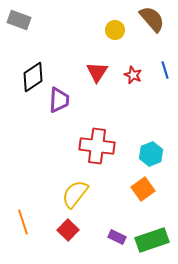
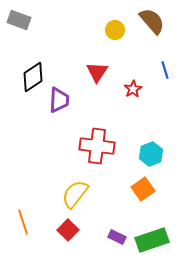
brown semicircle: moved 2 px down
red star: moved 14 px down; rotated 18 degrees clockwise
